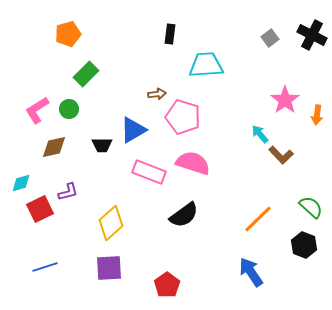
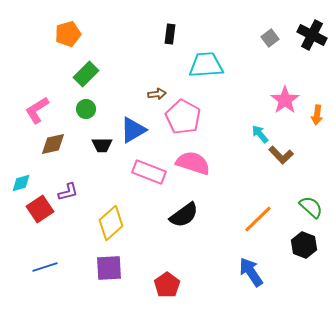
green circle: moved 17 px right
pink pentagon: rotated 12 degrees clockwise
brown diamond: moved 1 px left, 3 px up
red square: rotated 8 degrees counterclockwise
